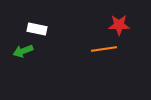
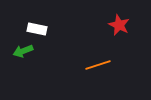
red star: rotated 25 degrees clockwise
orange line: moved 6 px left, 16 px down; rotated 10 degrees counterclockwise
